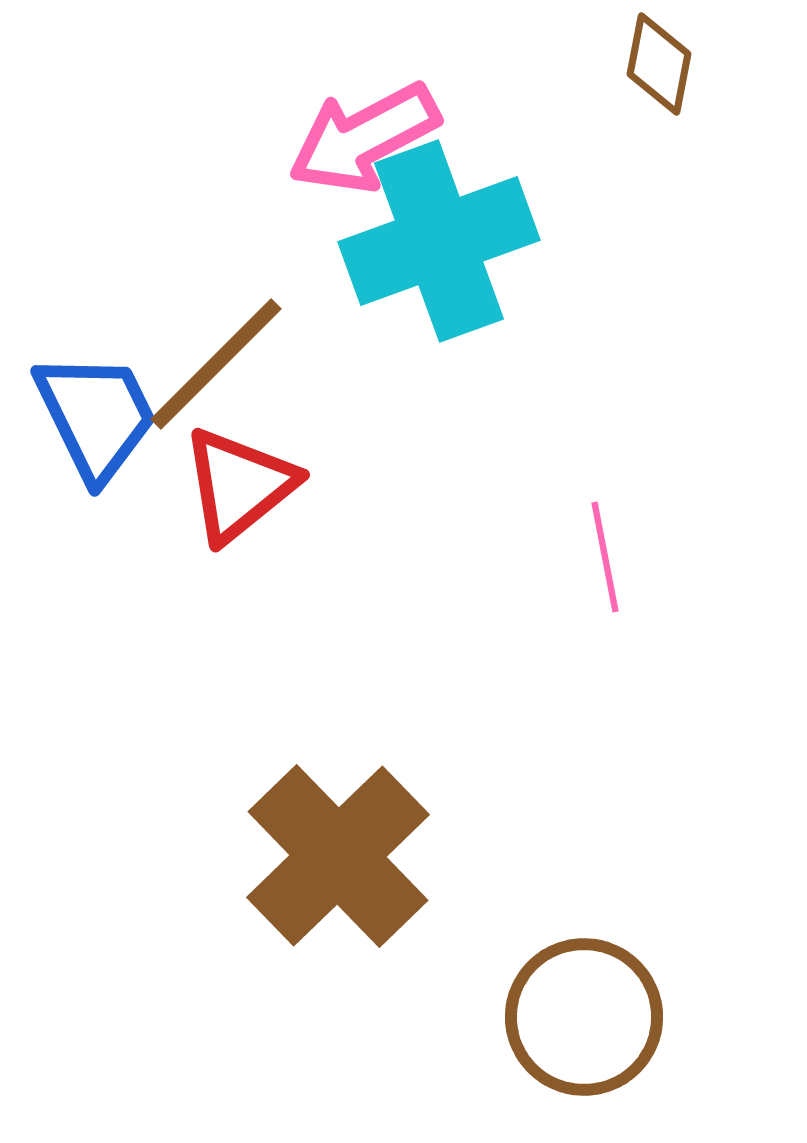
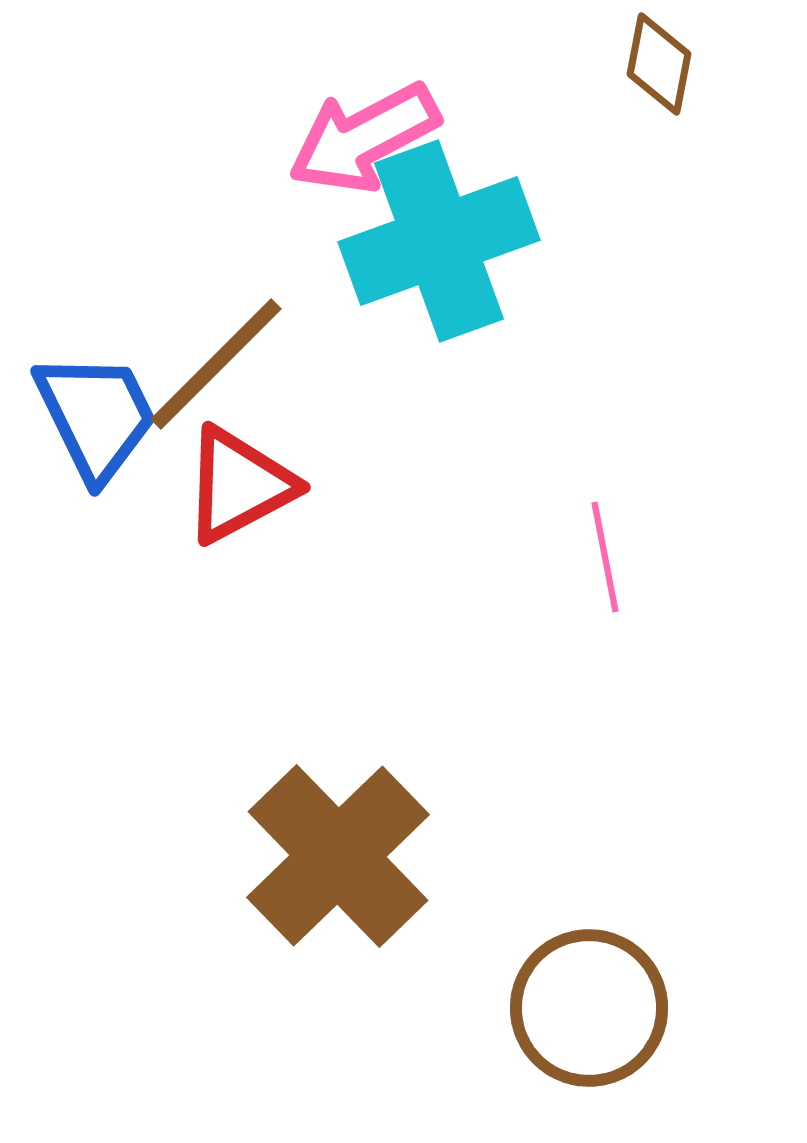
red triangle: rotated 11 degrees clockwise
brown circle: moved 5 px right, 9 px up
